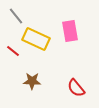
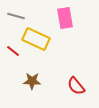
gray line: rotated 36 degrees counterclockwise
pink rectangle: moved 5 px left, 13 px up
red semicircle: moved 2 px up
